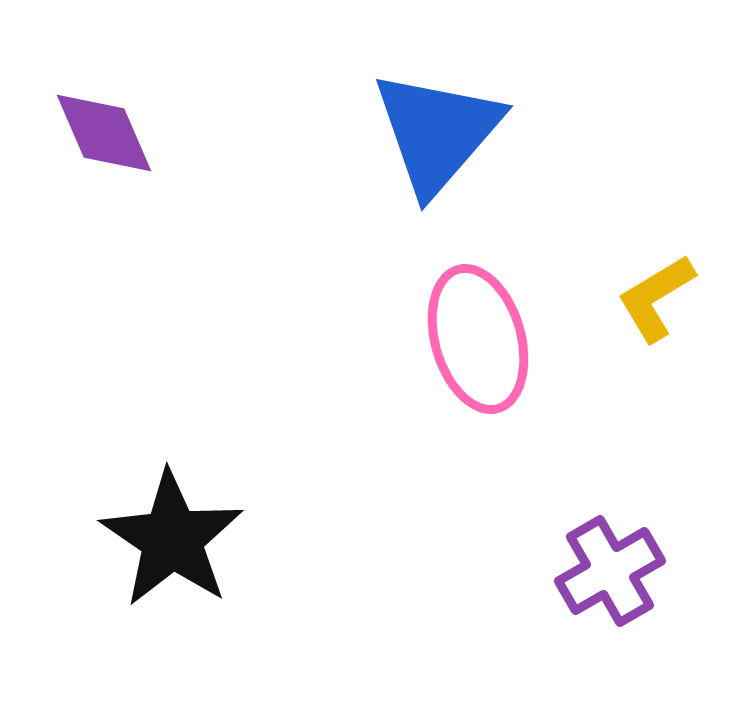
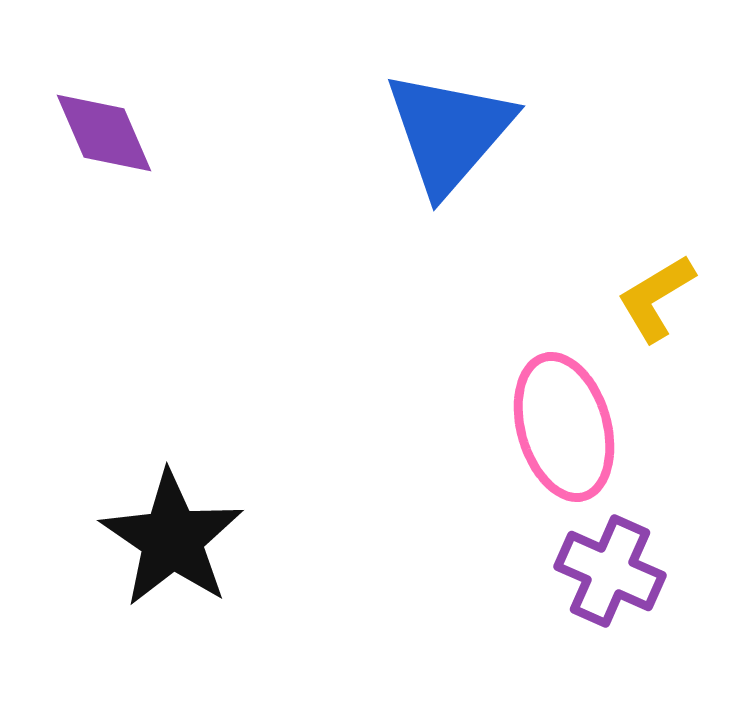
blue triangle: moved 12 px right
pink ellipse: moved 86 px right, 88 px down
purple cross: rotated 36 degrees counterclockwise
